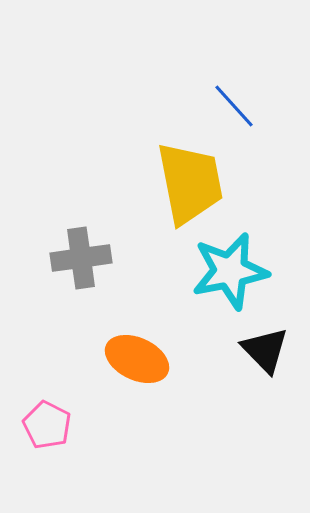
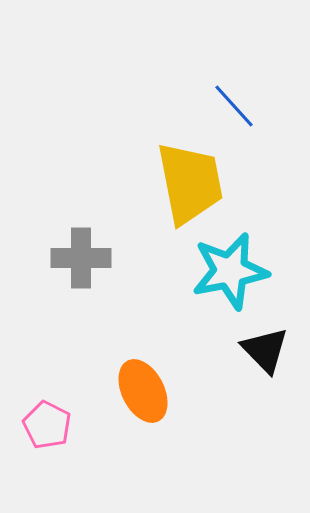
gray cross: rotated 8 degrees clockwise
orange ellipse: moved 6 px right, 32 px down; rotated 38 degrees clockwise
